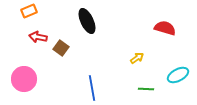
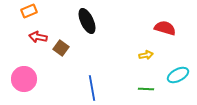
yellow arrow: moved 9 px right, 3 px up; rotated 24 degrees clockwise
